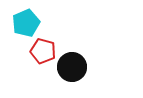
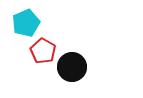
red pentagon: rotated 15 degrees clockwise
